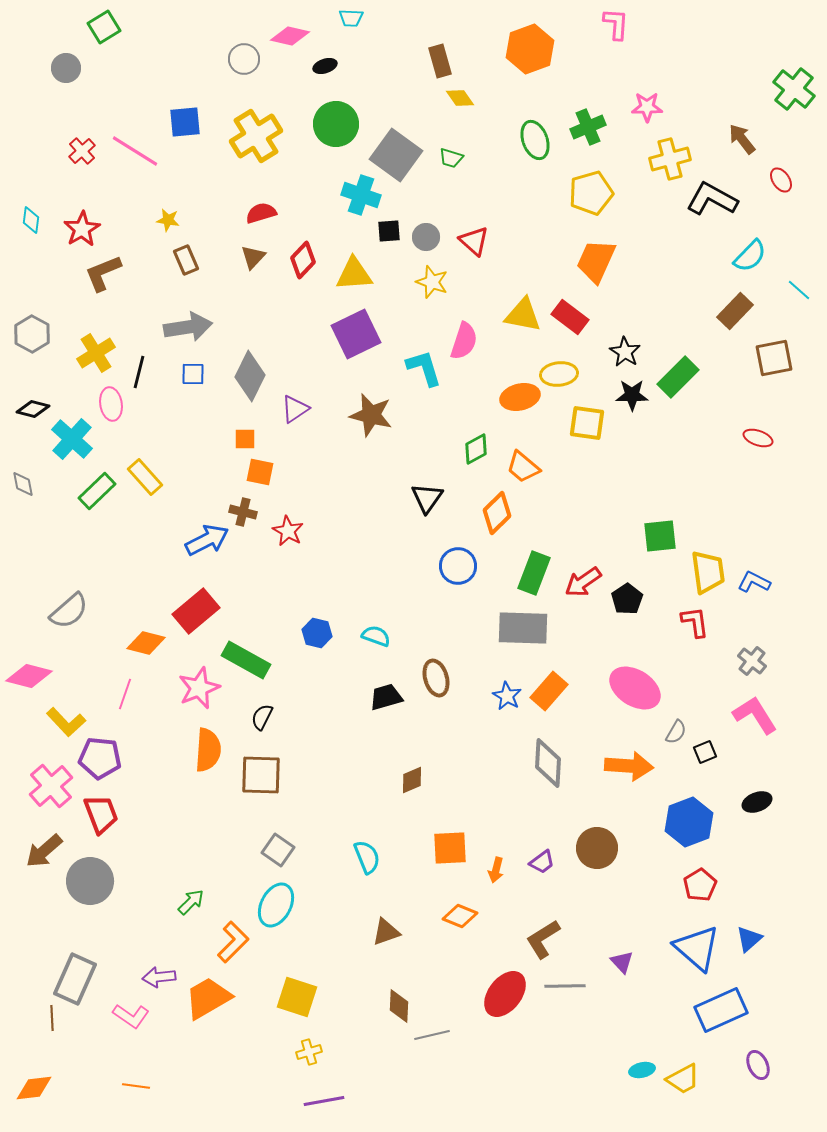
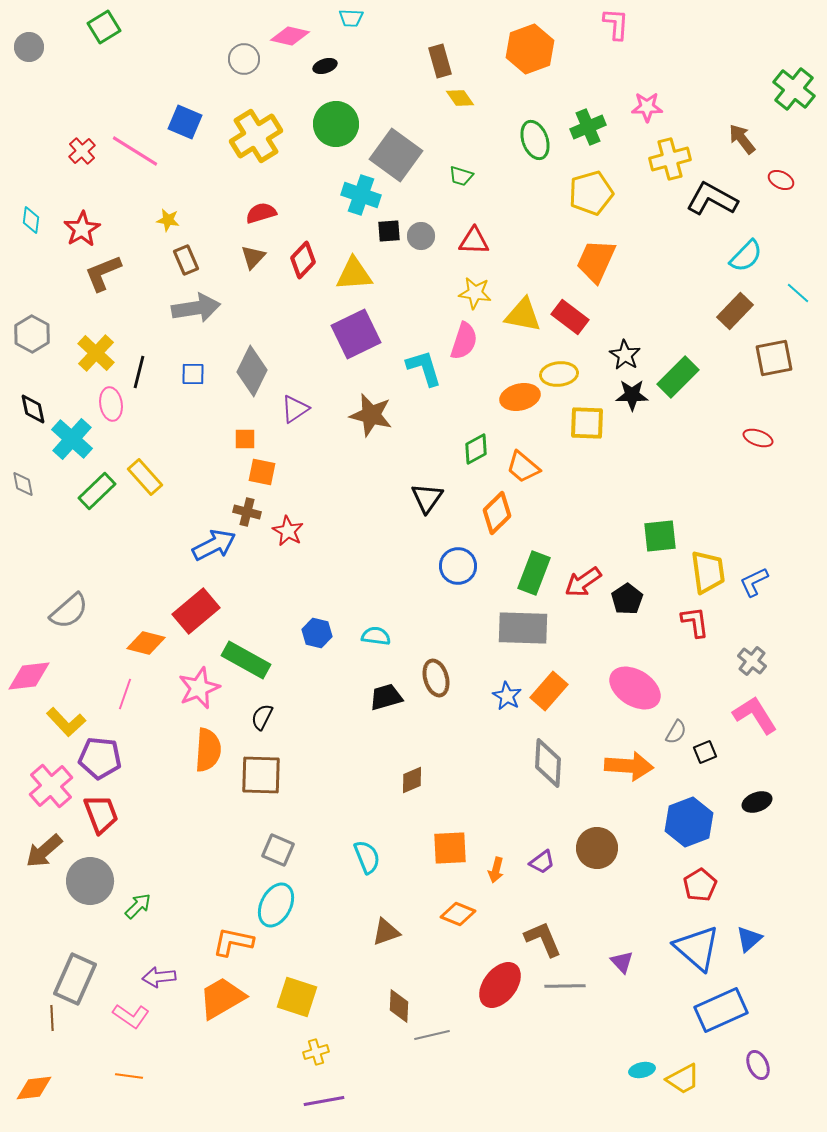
gray circle at (66, 68): moved 37 px left, 21 px up
blue square at (185, 122): rotated 28 degrees clockwise
green trapezoid at (451, 158): moved 10 px right, 18 px down
red ellipse at (781, 180): rotated 30 degrees counterclockwise
gray circle at (426, 237): moved 5 px left, 1 px up
red triangle at (474, 241): rotated 40 degrees counterclockwise
cyan semicircle at (750, 256): moved 4 px left
yellow star at (432, 282): moved 43 px right, 11 px down; rotated 12 degrees counterclockwise
cyan line at (799, 290): moved 1 px left, 3 px down
gray arrow at (188, 327): moved 8 px right, 19 px up
black star at (625, 352): moved 3 px down
yellow cross at (96, 353): rotated 15 degrees counterclockwise
gray diamond at (250, 376): moved 2 px right, 5 px up
black diamond at (33, 409): rotated 64 degrees clockwise
yellow square at (587, 423): rotated 6 degrees counterclockwise
orange square at (260, 472): moved 2 px right
brown cross at (243, 512): moved 4 px right
blue arrow at (207, 540): moved 7 px right, 5 px down
blue L-shape at (754, 582): rotated 52 degrees counterclockwise
cyan semicircle at (376, 636): rotated 12 degrees counterclockwise
pink diamond at (29, 676): rotated 21 degrees counterclockwise
gray square at (278, 850): rotated 12 degrees counterclockwise
green arrow at (191, 902): moved 53 px left, 4 px down
orange diamond at (460, 916): moved 2 px left, 2 px up
brown L-shape at (543, 939): rotated 99 degrees clockwise
orange L-shape at (233, 942): rotated 123 degrees counterclockwise
red ellipse at (505, 994): moved 5 px left, 9 px up
orange trapezoid at (208, 998): moved 14 px right
yellow cross at (309, 1052): moved 7 px right
orange line at (136, 1086): moved 7 px left, 10 px up
